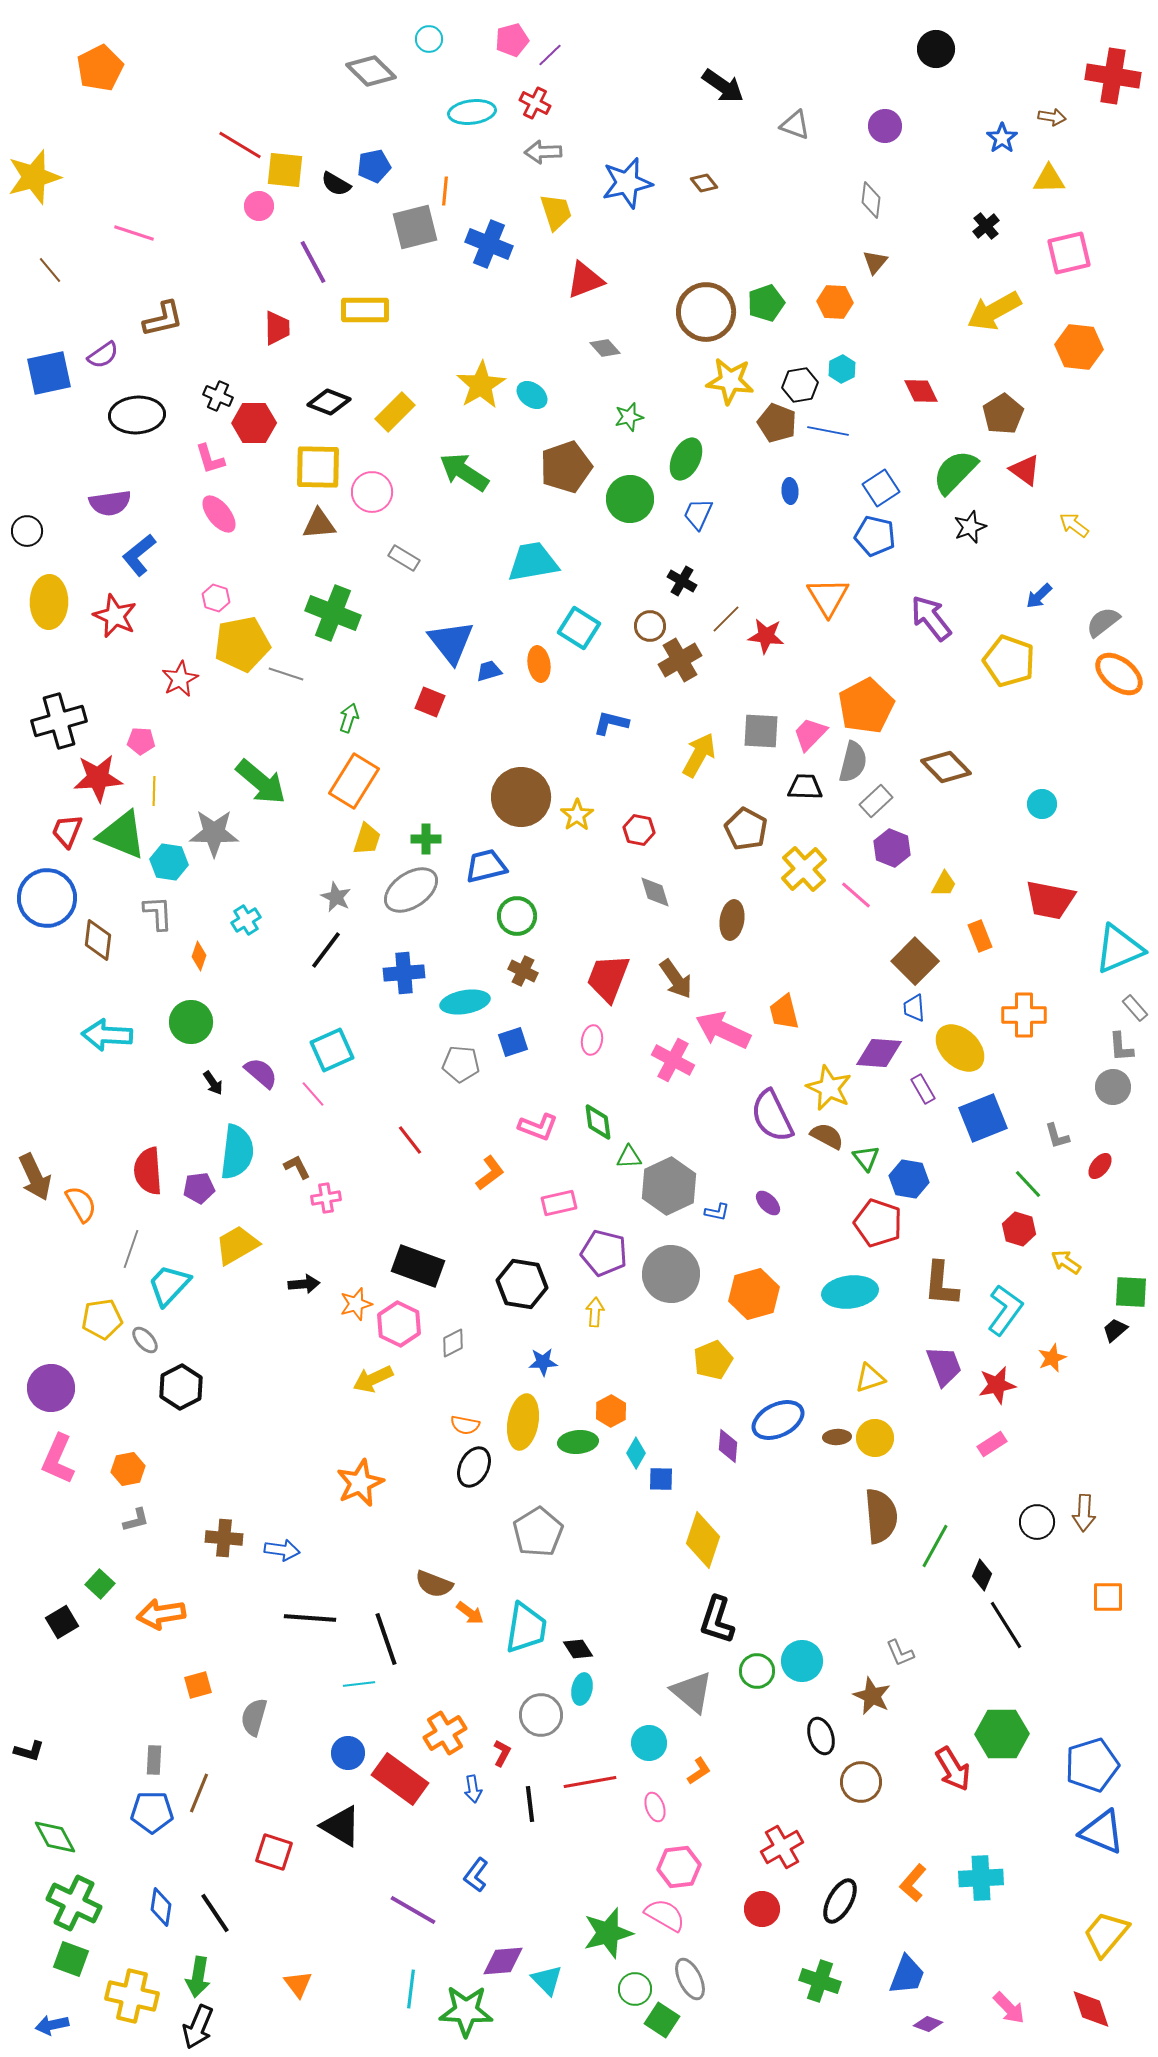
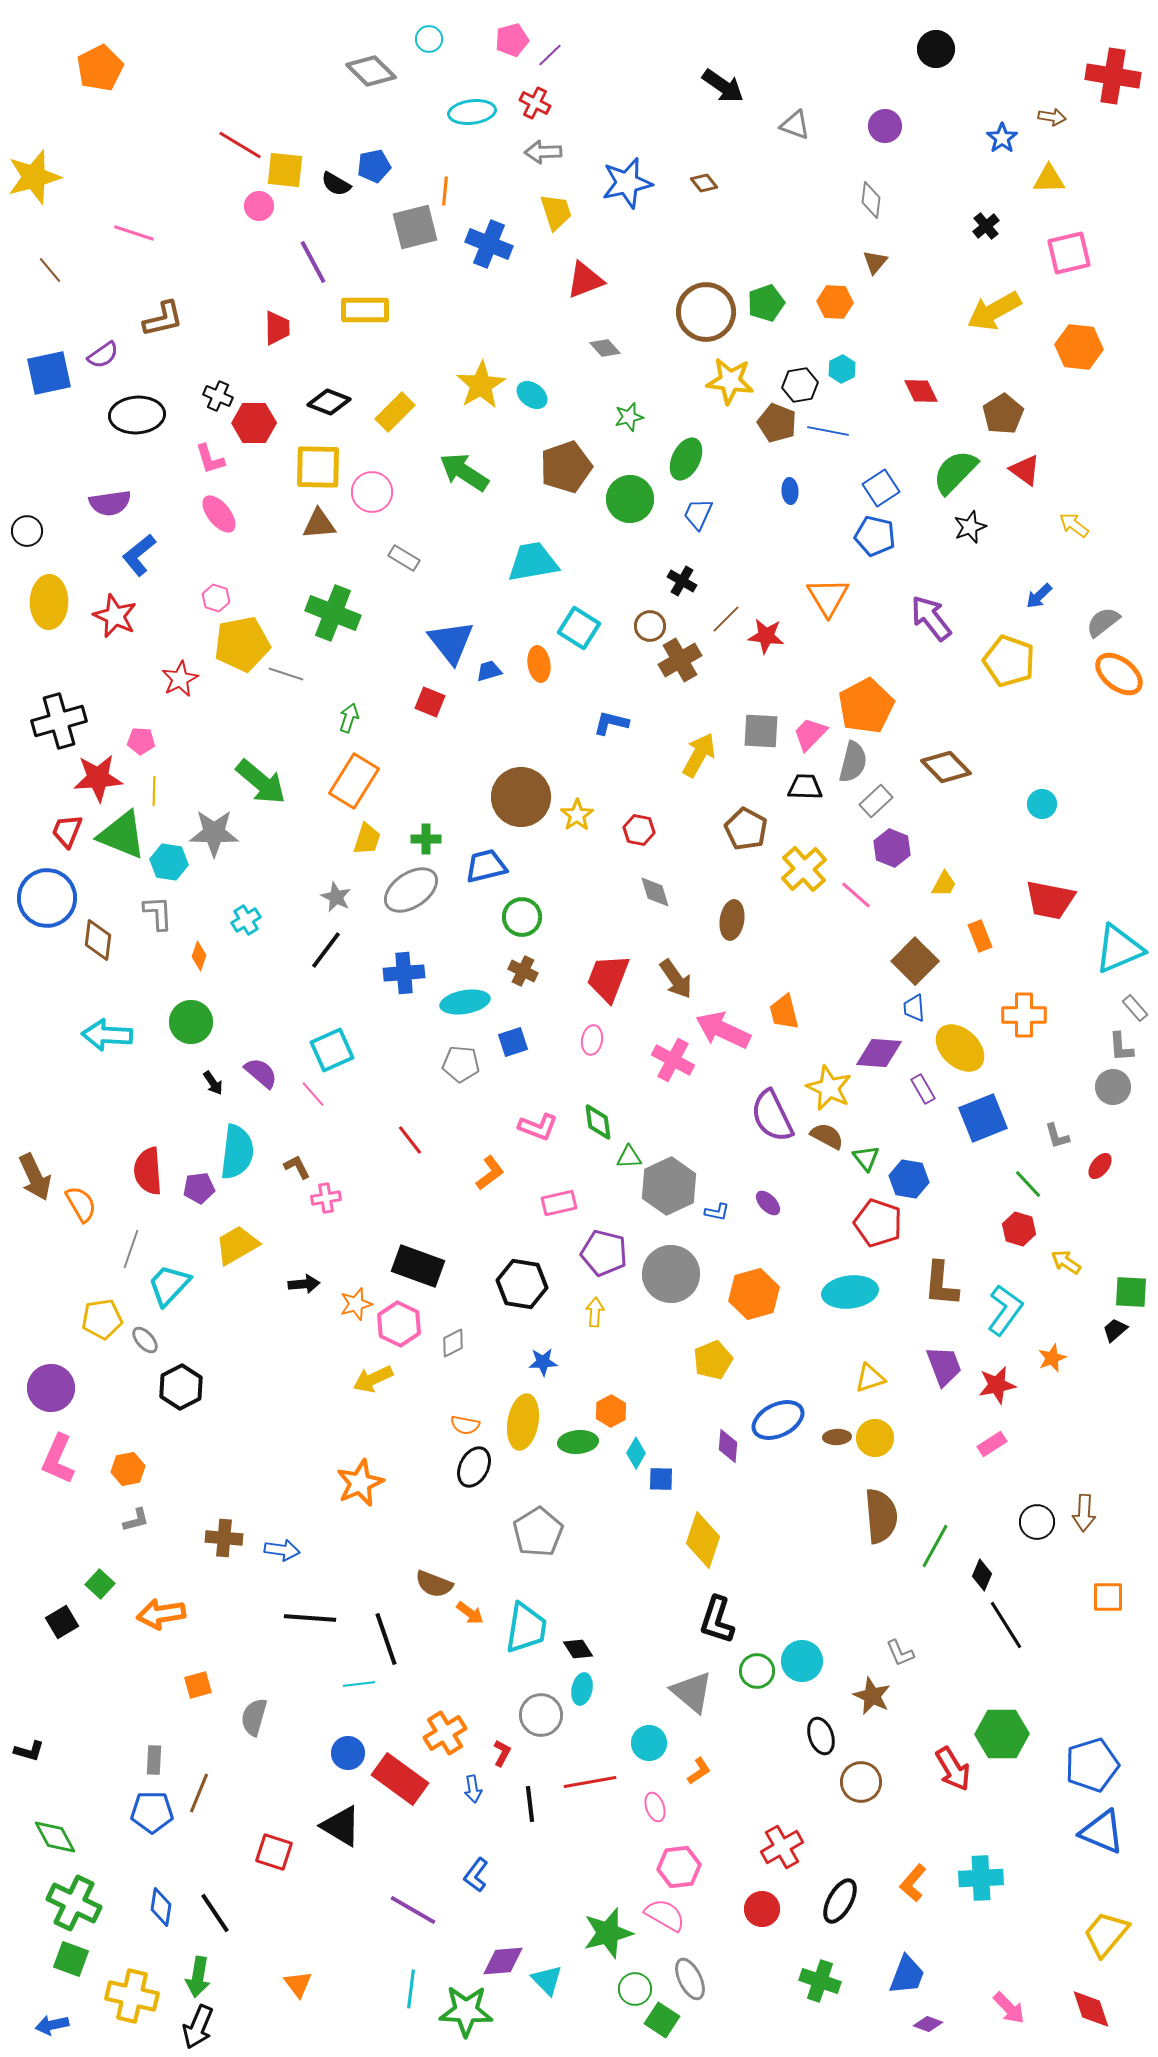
green circle at (517, 916): moved 5 px right, 1 px down
